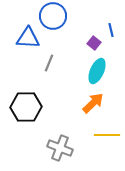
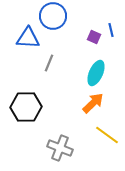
purple square: moved 6 px up; rotated 16 degrees counterclockwise
cyan ellipse: moved 1 px left, 2 px down
yellow line: rotated 35 degrees clockwise
